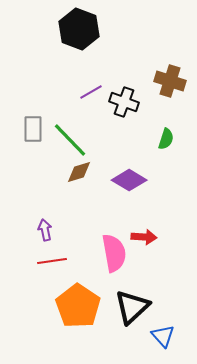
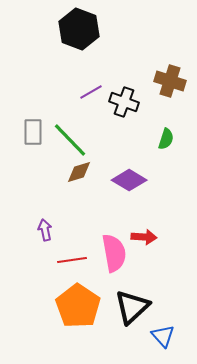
gray rectangle: moved 3 px down
red line: moved 20 px right, 1 px up
